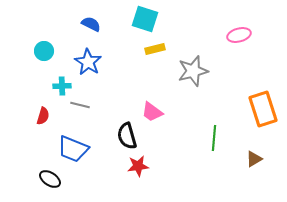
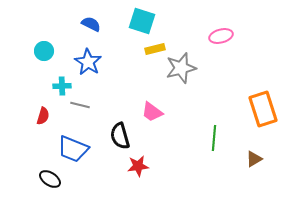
cyan square: moved 3 px left, 2 px down
pink ellipse: moved 18 px left, 1 px down
gray star: moved 12 px left, 3 px up
black semicircle: moved 7 px left
